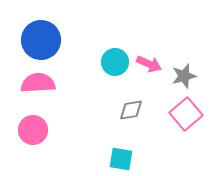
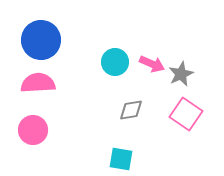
pink arrow: moved 3 px right
gray star: moved 3 px left, 2 px up; rotated 10 degrees counterclockwise
pink square: rotated 16 degrees counterclockwise
